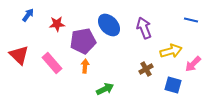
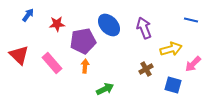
yellow arrow: moved 2 px up
